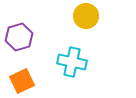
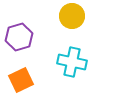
yellow circle: moved 14 px left
orange square: moved 1 px left, 1 px up
